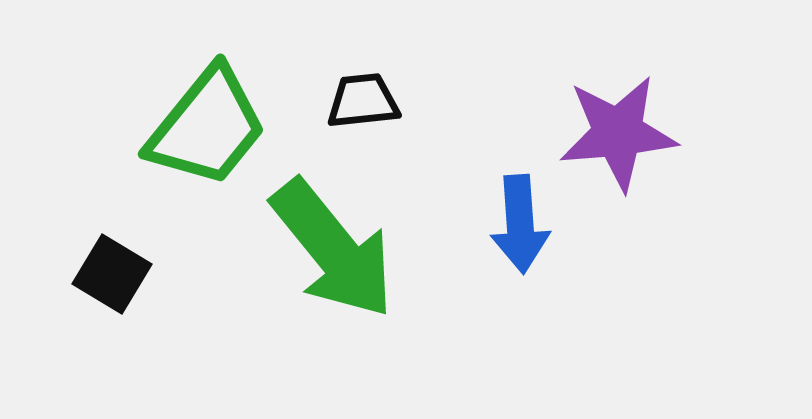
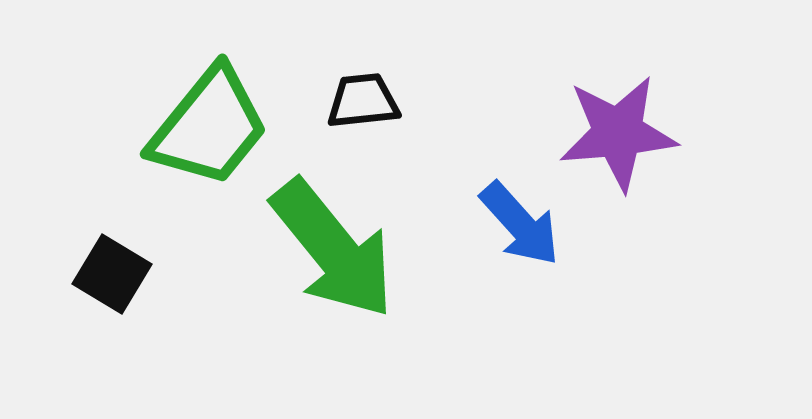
green trapezoid: moved 2 px right
blue arrow: rotated 38 degrees counterclockwise
